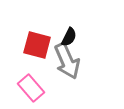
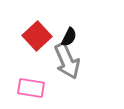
red square: moved 9 px up; rotated 32 degrees clockwise
pink rectangle: rotated 40 degrees counterclockwise
